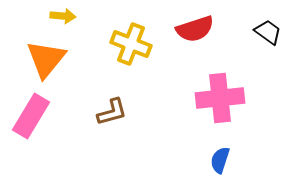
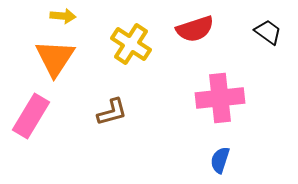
yellow cross: rotated 12 degrees clockwise
orange triangle: moved 9 px right, 1 px up; rotated 6 degrees counterclockwise
